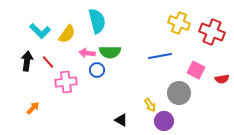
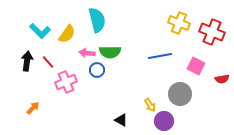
cyan semicircle: moved 1 px up
pink square: moved 4 px up
pink cross: rotated 15 degrees counterclockwise
gray circle: moved 1 px right, 1 px down
